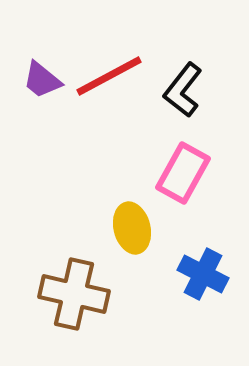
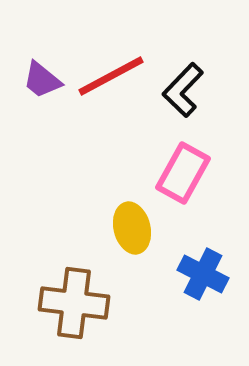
red line: moved 2 px right
black L-shape: rotated 6 degrees clockwise
brown cross: moved 9 px down; rotated 6 degrees counterclockwise
